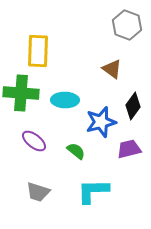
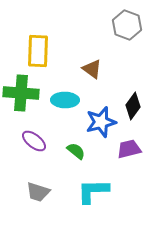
brown triangle: moved 20 px left
